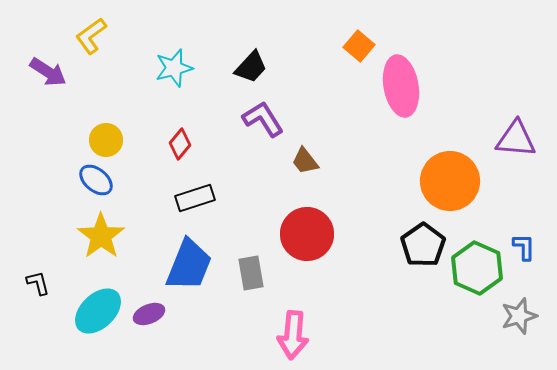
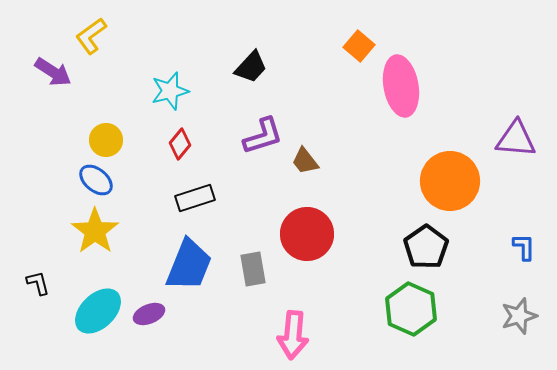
cyan star: moved 4 px left, 23 px down
purple arrow: moved 5 px right
purple L-shape: moved 17 px down; rotated 105 degrees clockwise
yellow star: moved 6 px left, 5 px up
black pentagon: moved 3 px right, 2 px down
green hexagon: moved 66 px left, 41 px down
gray rectangle: moved 2 px right, 4 px up
